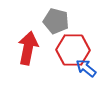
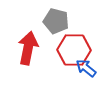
red hexagon: moved 1 px right
